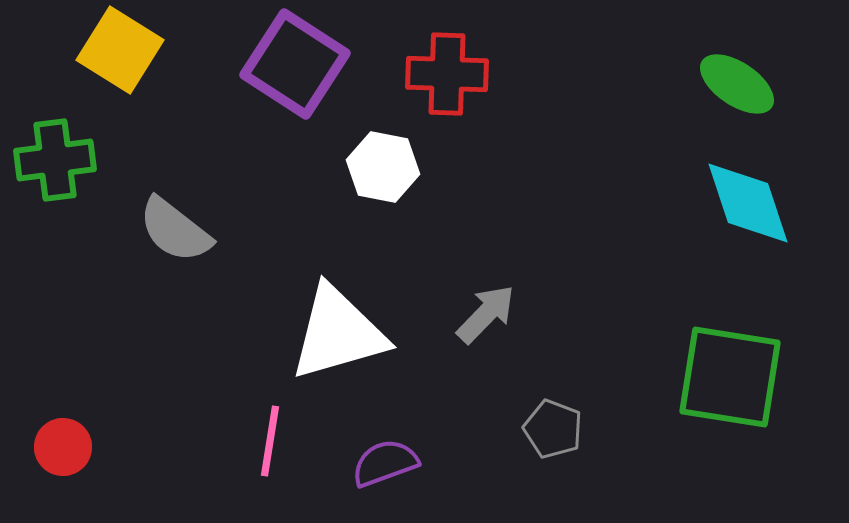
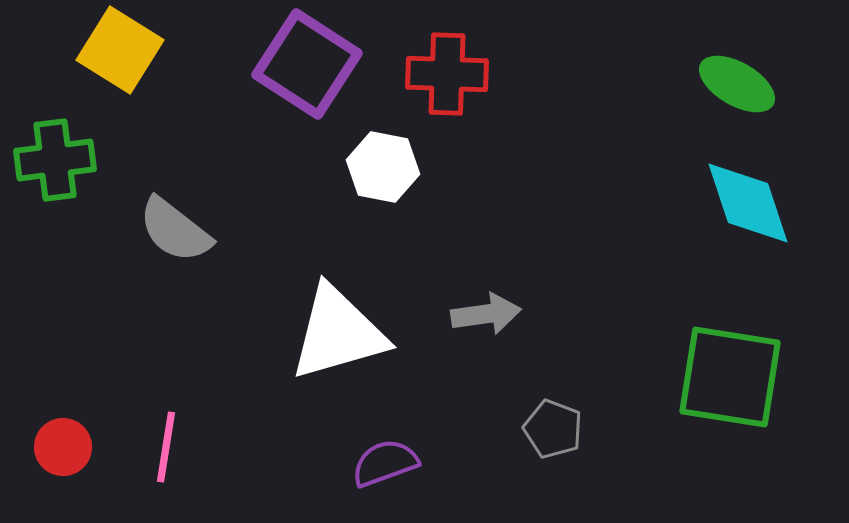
purple square: moved 12 px right
green ellipse: rotated 4 degrees counterclockwise
gray arrow: rotated 38 degrees clockwise
pink line: moved 104 px left, 6 px down
